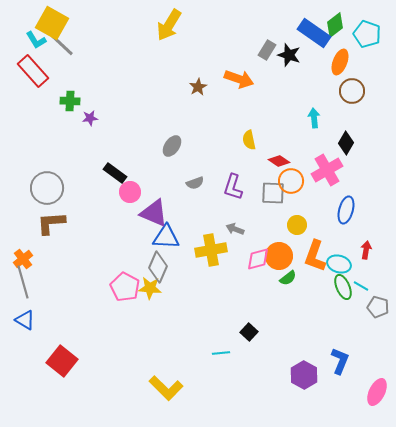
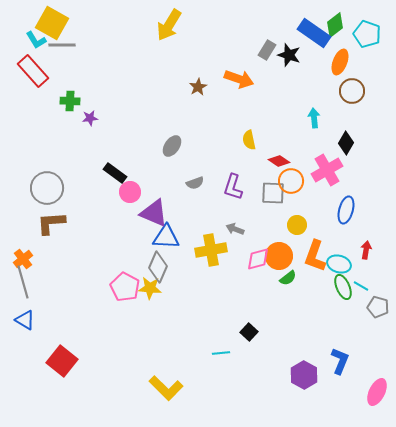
gray line at (62, 45): rotated 44 degrees counterclockwise
